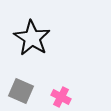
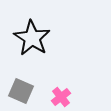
pink cross: rotated 24 degrees clockwise
